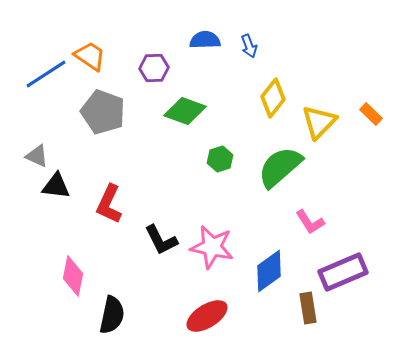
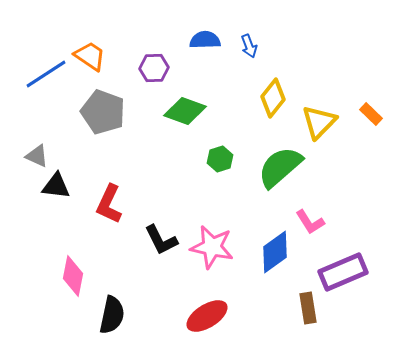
blue diamond: moved 6 px right, 19 px up
